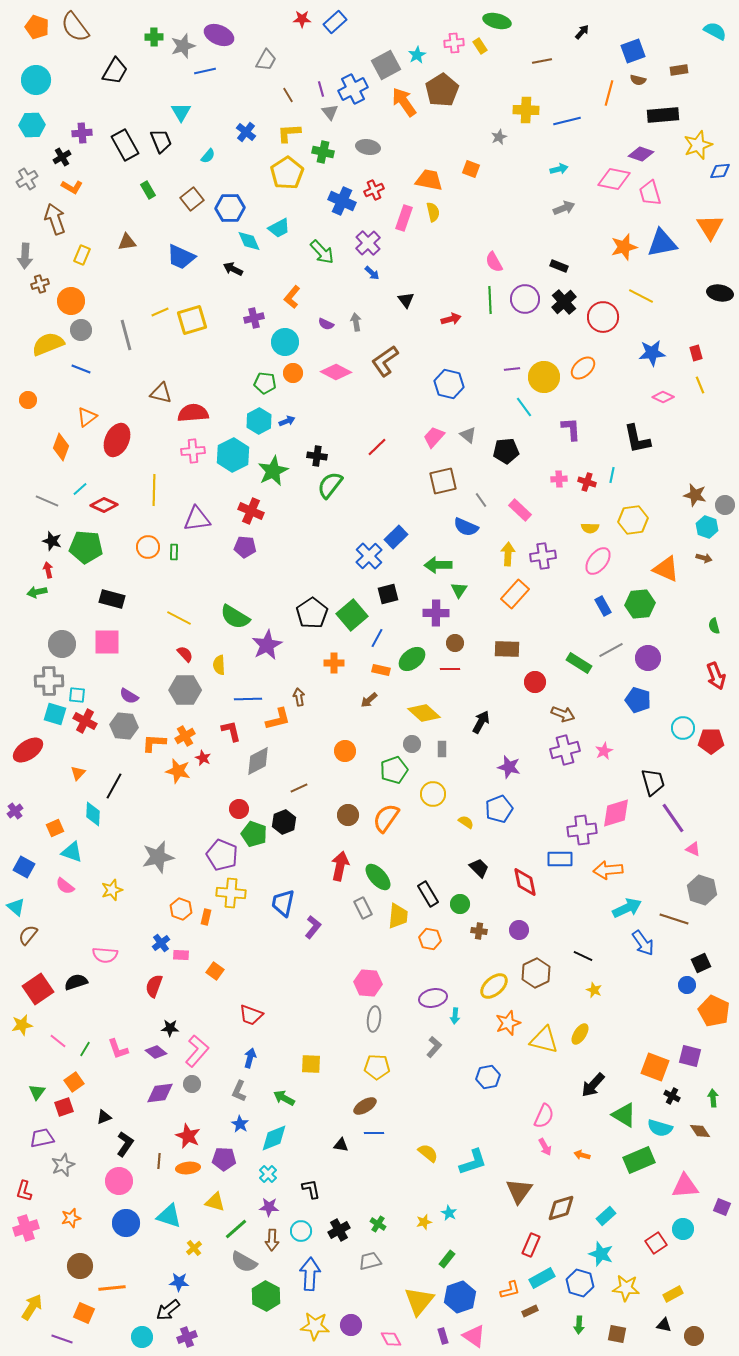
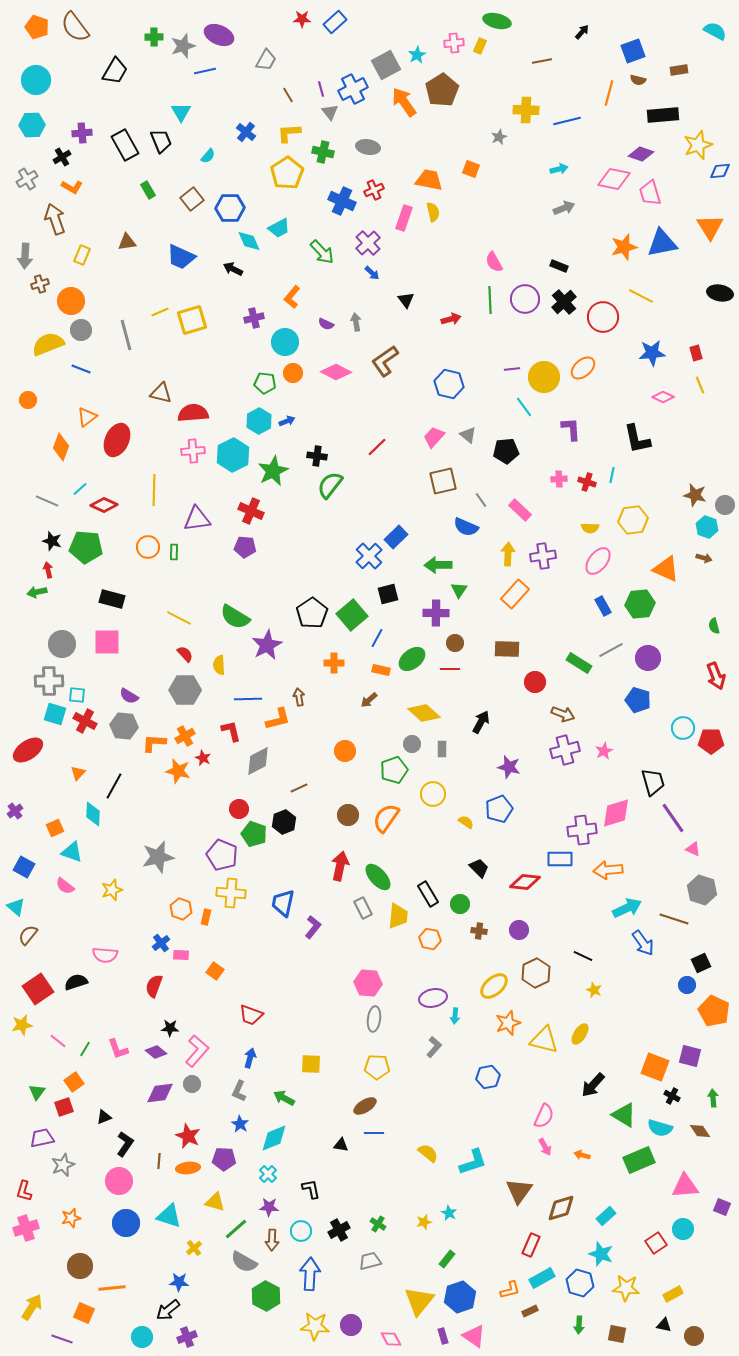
yellow rectangle at (480, 46): rotated 56 degrees clockwise
red diamond at (525, 882): rotated 72 degrees counterclockwise
